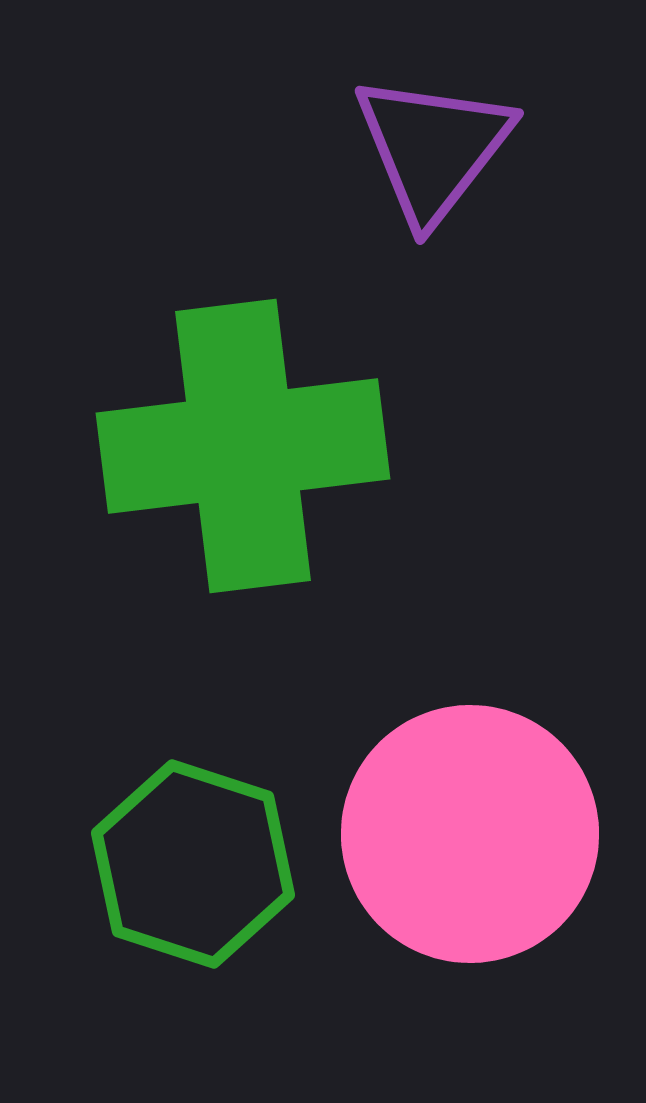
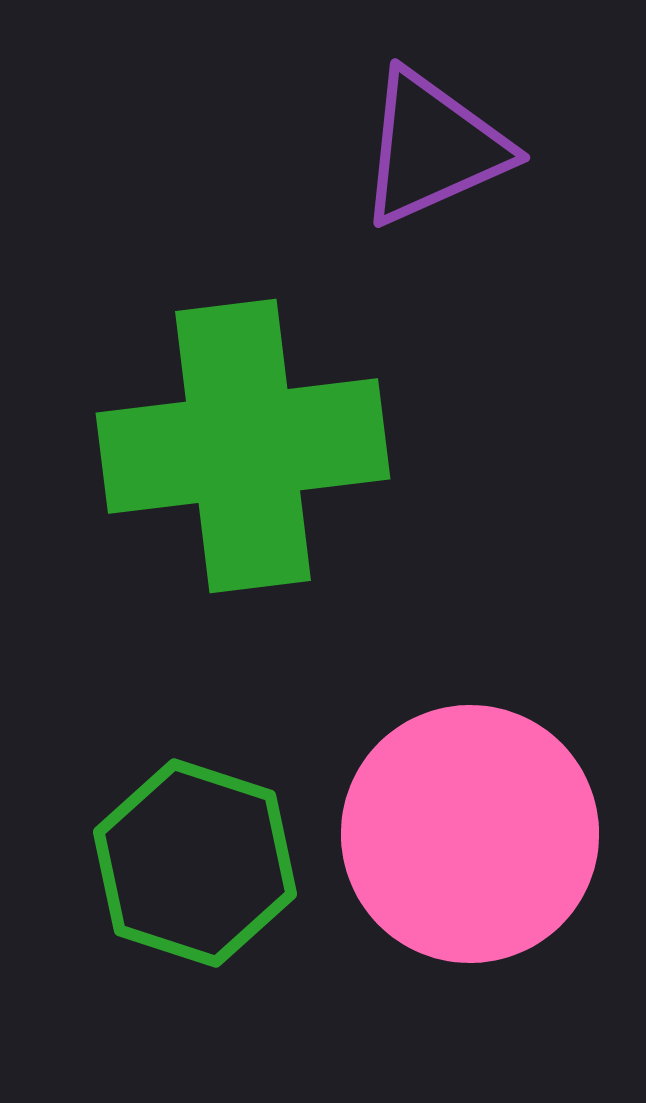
purple triangle: rotated 28 degrees clockwise
green hexagon: moved 2 px right, 1 px up
